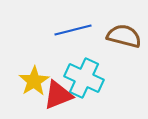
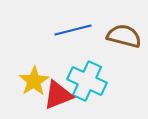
cyan cross: moved 3 px right, 3 px down
